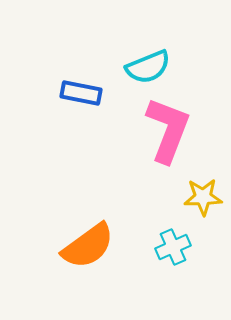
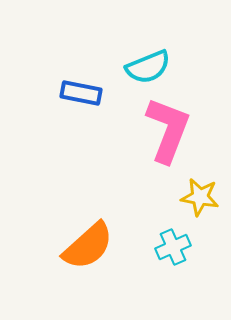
yellow star: moved 3 px left; rotated 12 degrees clockwise
orange semicircle: rotated 6 degrees counterclockwise
